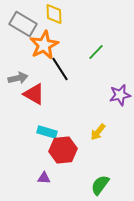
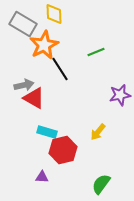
green line: rotated 24 degrees clockwise
gray arrow: moved 6 px right, 7 px down
red triangle: moved 4 px down
red hexagon: rotated 8 degrees counterclockwise
purple triangle: moved 2 px left, 1 px up
green semicircle: moved 1 px right, 1 px up
